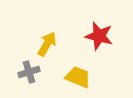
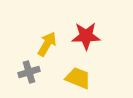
red star: moved 13 px left; rotated 16 degrees counterclockwise
yellow trapezoid: moved 1 px down
